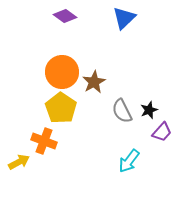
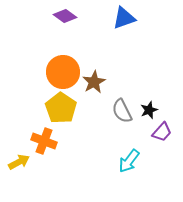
blue triangle: rotated 25 degrees clockwise
orange circle: moved 1 px right
